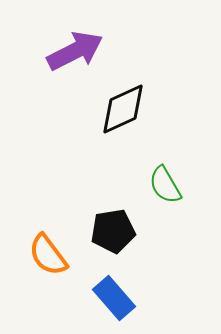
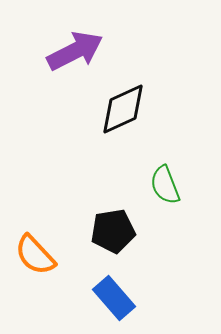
green semicircle: rotated 9 degrees clockwise
orange semicircle: moved 13 px left; rotated 6 degrees counterclockwise
